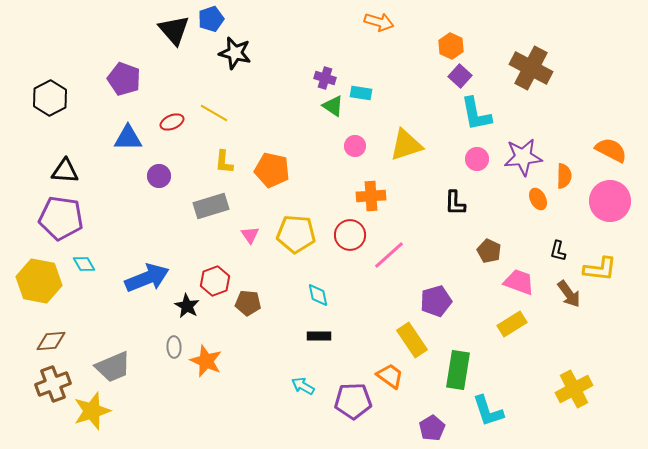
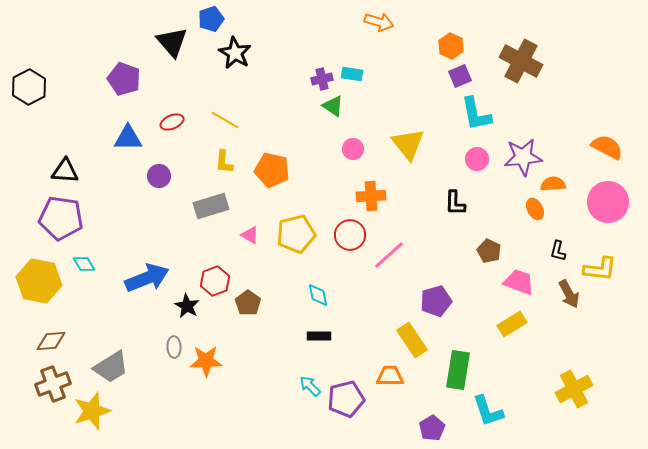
black triangle at (174, 30): moved 2 px left, 12 px down
black star at (235, 53): rotated 16 degrees clockwise
brown cross at (531, 68): moved 10 px left, 7 px up
purple square at (460, 76): rotated 25 degrees clockwise
purple cross at (325, 78): moved 3 px left, 1 px down; rotated 30 degrees counterclockwise
cyan rectangle at (361, 93): moved 9 px left, 19 px up
black hexagon at (50, 98): moved 21 px left, 11 px up
yellow line at (214, 113): moved 11 px right, 7 px down
yellow triangle at (406, 145): moved 2 px right, 1 px up; rotated 51 degrees counterclockwise
pink circle at (355, 146): moved 2 px left, 3 px down
orange semicircle at (611, 150): moved 4 px left, 3 px up
orange semicircle at (564, 176): moved 11 px left, 8 px down; rotated 95 degrees counterclockwise
orange ellipse at (538, 199): moved 3 px left, 10 px down
pink circle at (610, 201): moved 2 px left, 1 px down
yellow pentagon at (296, 234): rotated 18 degrees counterclockwise
pink triangle at (250, 235): rotated 24 degrees counterclockwise
brown arrow at (569, 294): rotated 8 degrees clockwise
brown pentagon at (248, 303): rotated 30 degrees clockwise
orange star at (206, 361): rotated 24 degrees counterclockwise
gray trapezoid at (113, 367): moved 2 px left; rotated 9 degrees counterclockwise
orange trapezoid at (390, 376): rotated 36 degrees counterclockwise
cyan arrow at (303, 386): moved 7 px right; rotated 15 degrees clockwise
purple pentagon at (353, 401): moved 7 px left, 2 px up; rotated 12 degrees counterclockwise
